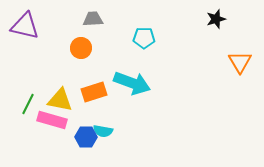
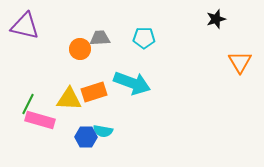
gray trapezoid: moved 7 px right, 19 px down
orange circle: moved 1 px left, 1 px down
yellow triangle: moved 9 px right, 1 px up; rotated 8 degrees counterclockwise
pink rectangle: moved 12 px left
